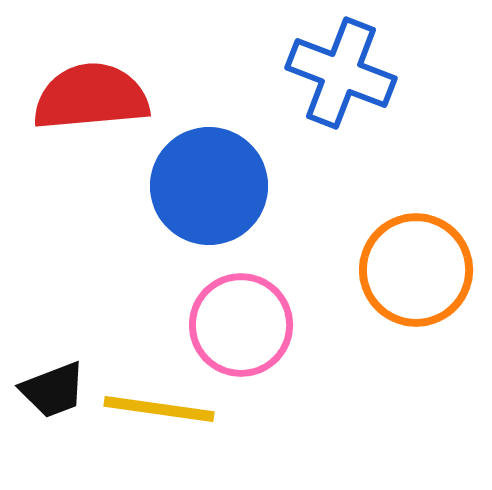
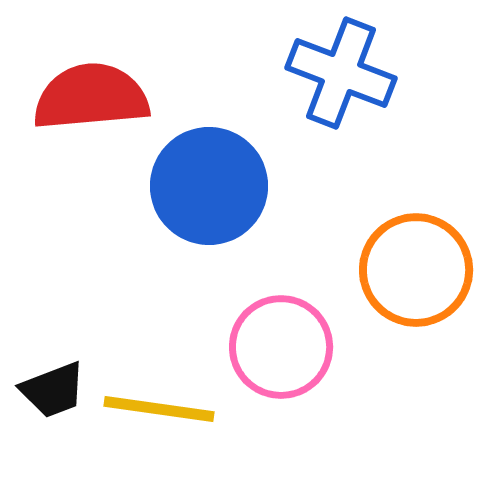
pink circle: moved 40 px right, 22 px down
